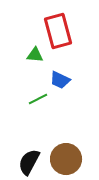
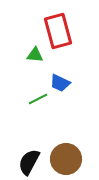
blue trapezoid: moved 3 px down
